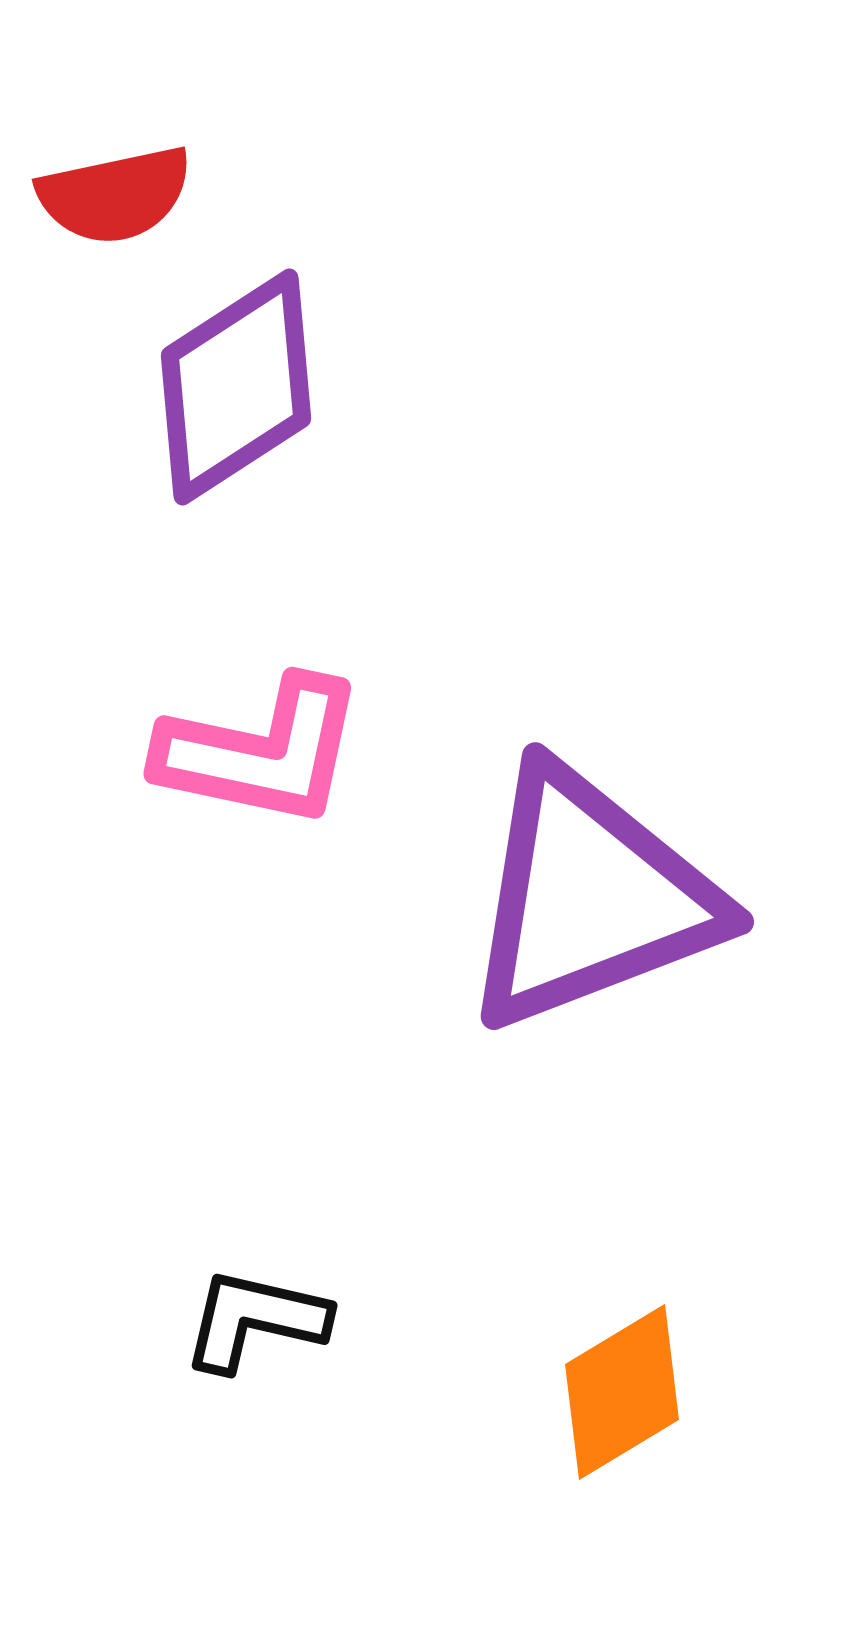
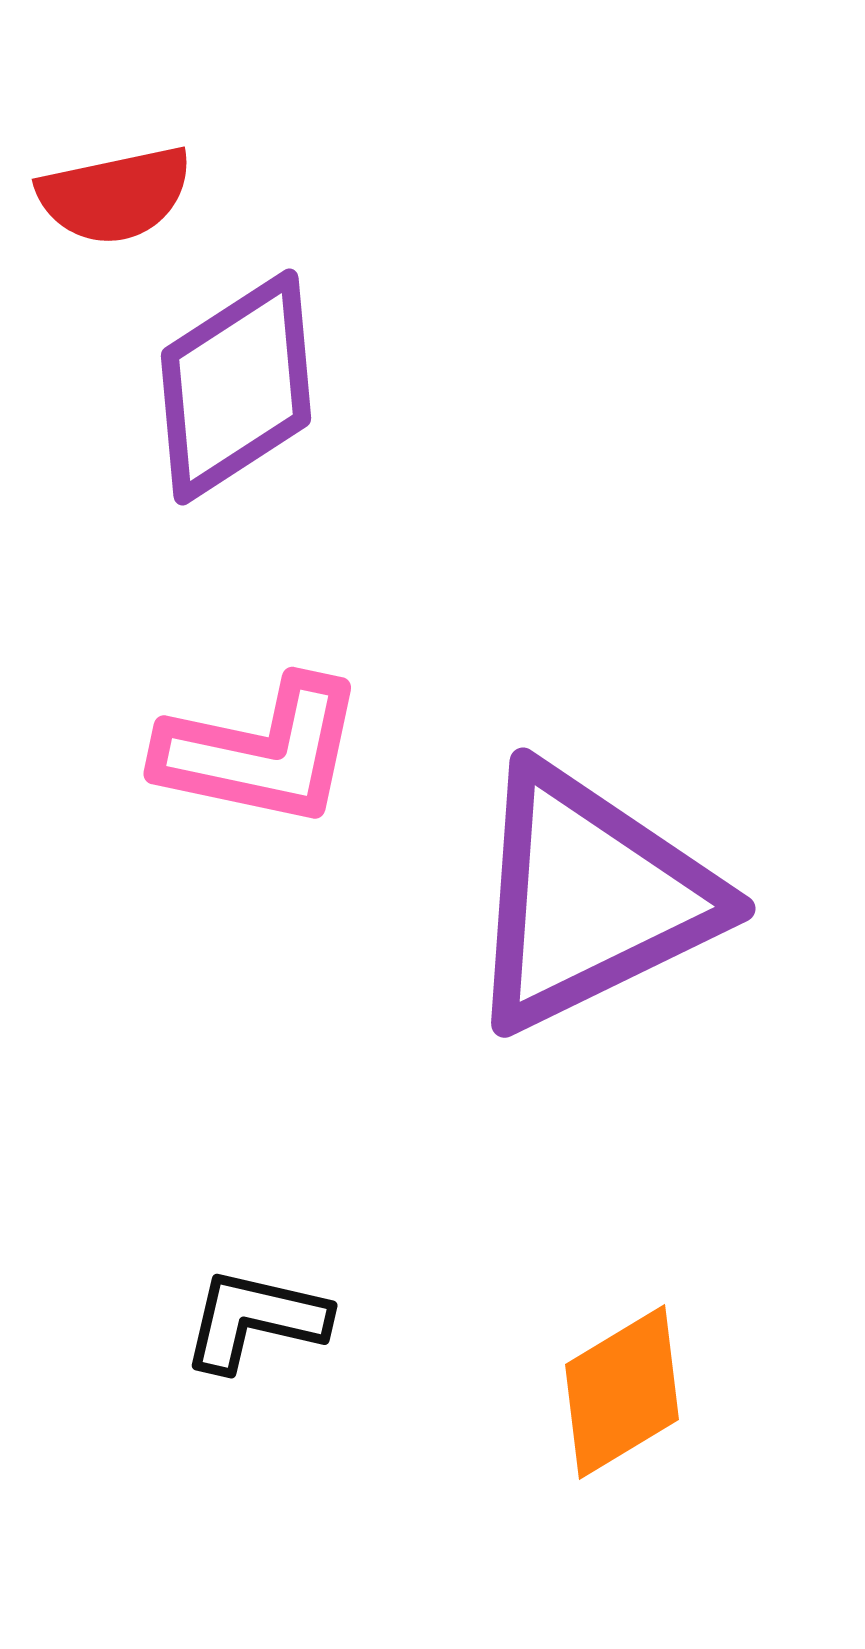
purple triangle: rotated 5 degrees counterclockwise
